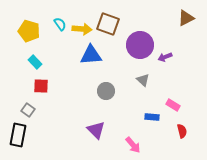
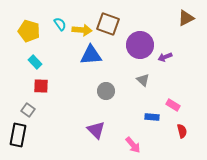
yellow arrow: moved 1 px down
